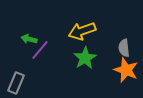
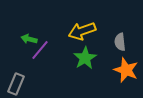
gray semicircle: moved 4 px left, 6 px up
gray rectangle: moved 1 px down
